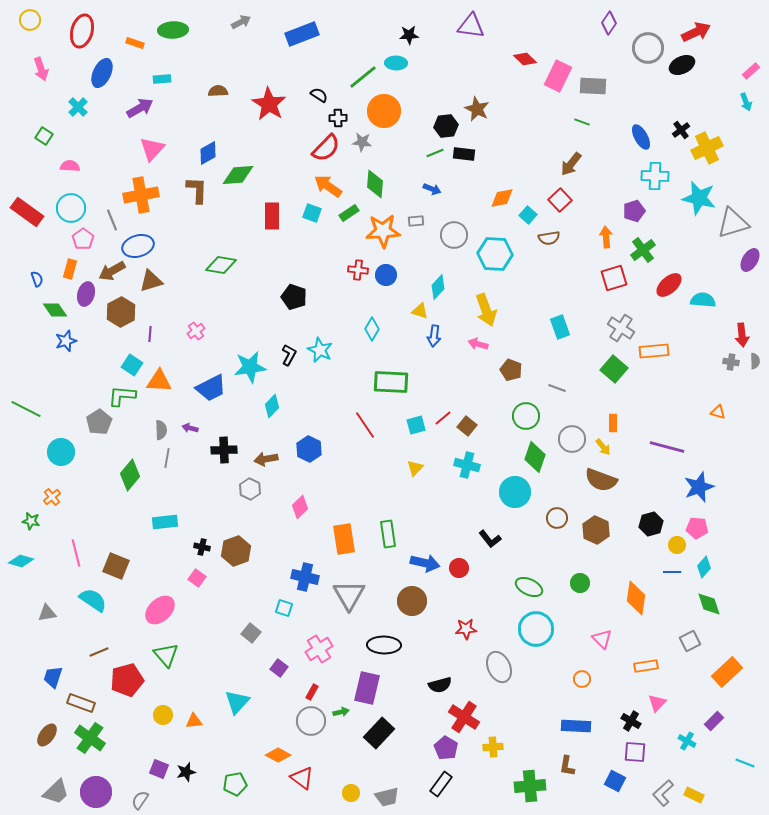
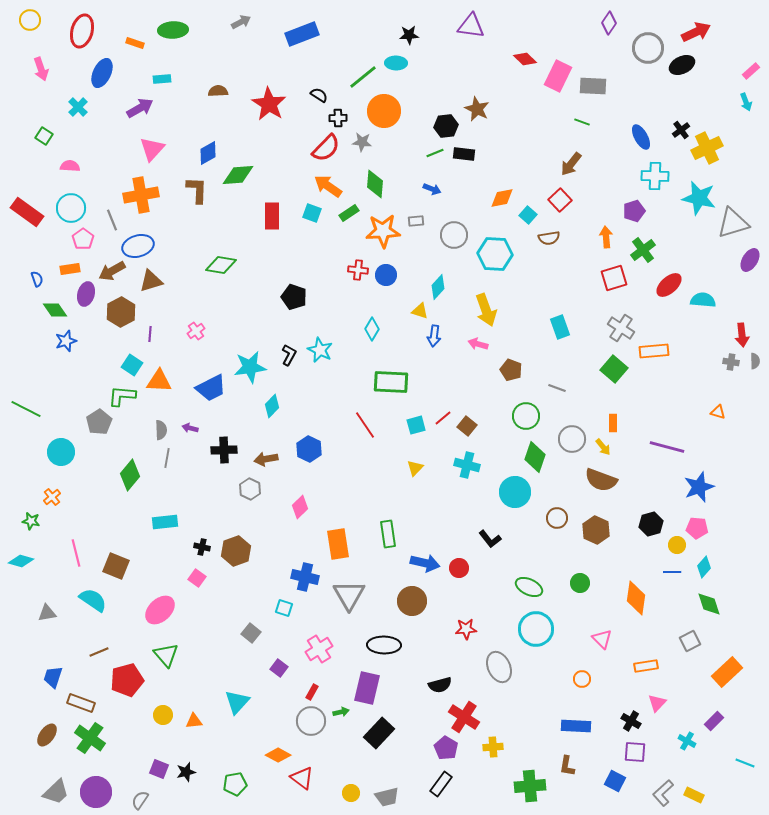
orange rectangle at (70, 269): rotated 66 degrees clockwise
orange rectangle at (344, 539): moved 6 px left, 5 px down
